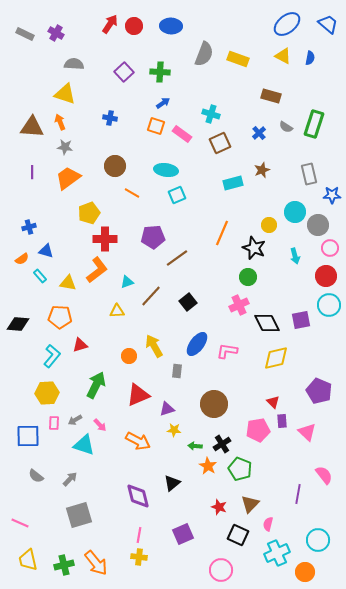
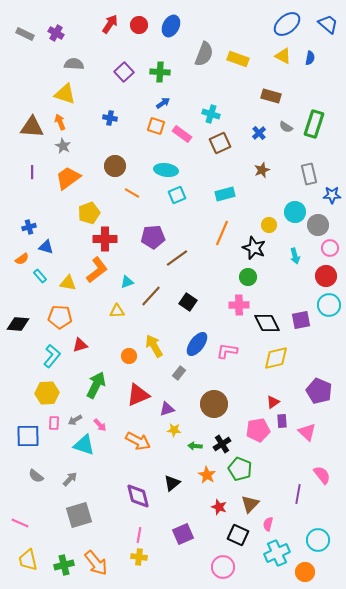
red circle at (134, 26): moved 5 px right, 1 px up
blue ellipse at (171, 26): rotated 65 degrees counterclockwise
gray star at (65, 147): moved 2 px left, 1 px up; rotated 21 degrees clockwise
cyan rectangle at (233, 183): moved 8 px left, 11 px down
blue triangle at (46, 251): moved 4 px up
black square at (188, 302): rotated 18 degrees counterclockwise
pink cross at (239, 305): rotated 24 degrees clockwise
gray rectangle at (177, 371): moved 2 px right, 2 px down; rotated 32 degrees clockwise
red triangle at (273, 402): rotated 40 degrees clockwise
orange star at (208, 466): moved 1 px left, 9 px down
pink semicircle at (324, 475): moved 2 px left
pink circle at (221, 570): moved 2 px right, 3 px up
